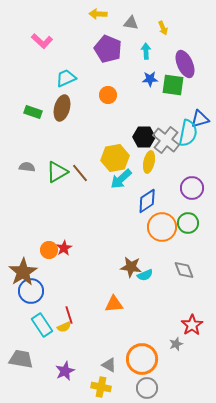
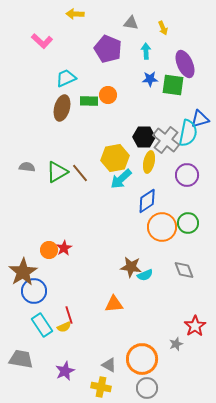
yellow arrow at (98, 14): moved 23 px left
green rectangle at (33, 112): moved 56 px right, 11 px up; rotated 18 degrees counterclockwise
purple circle at (192, 188): moved 5 px left, 13 px up
blue circle at (31, 291): moved 3 px right
red star at (192, 325): moved 3 px right, 1 px down
